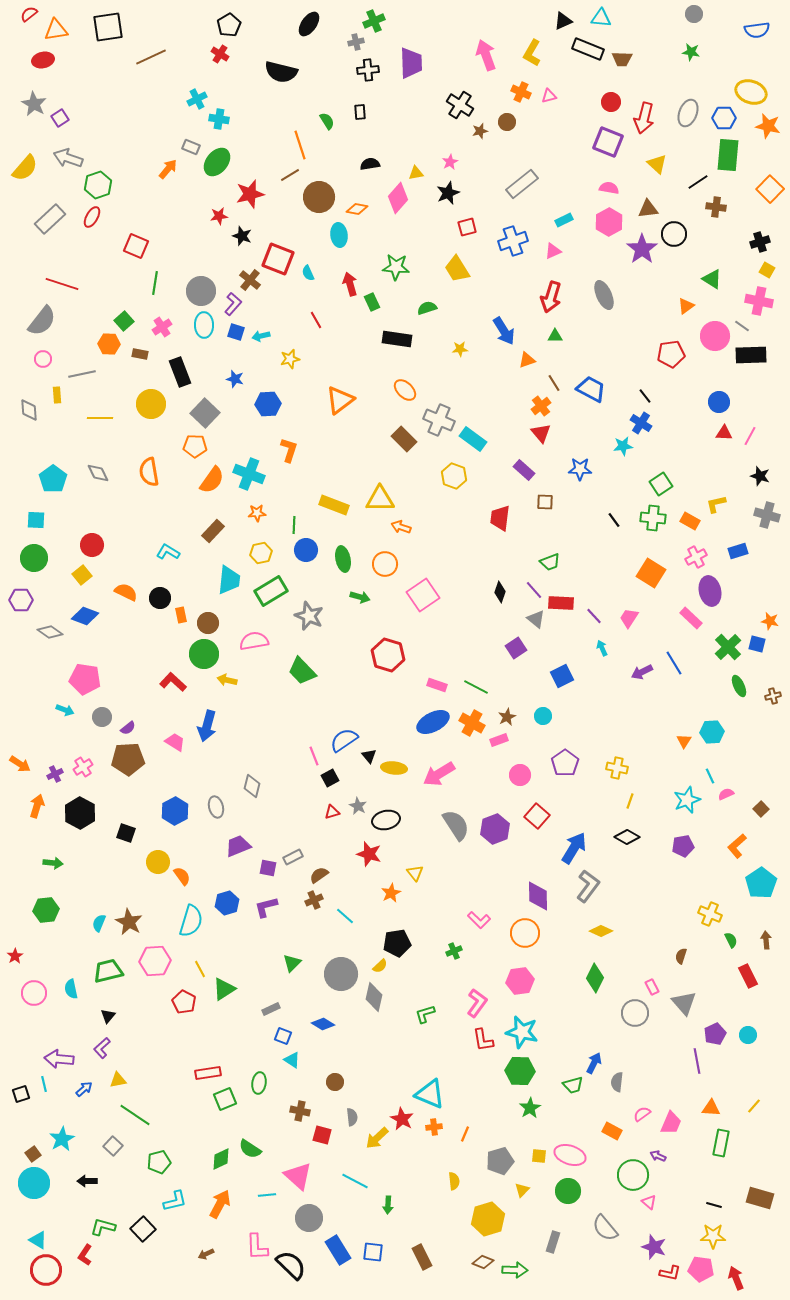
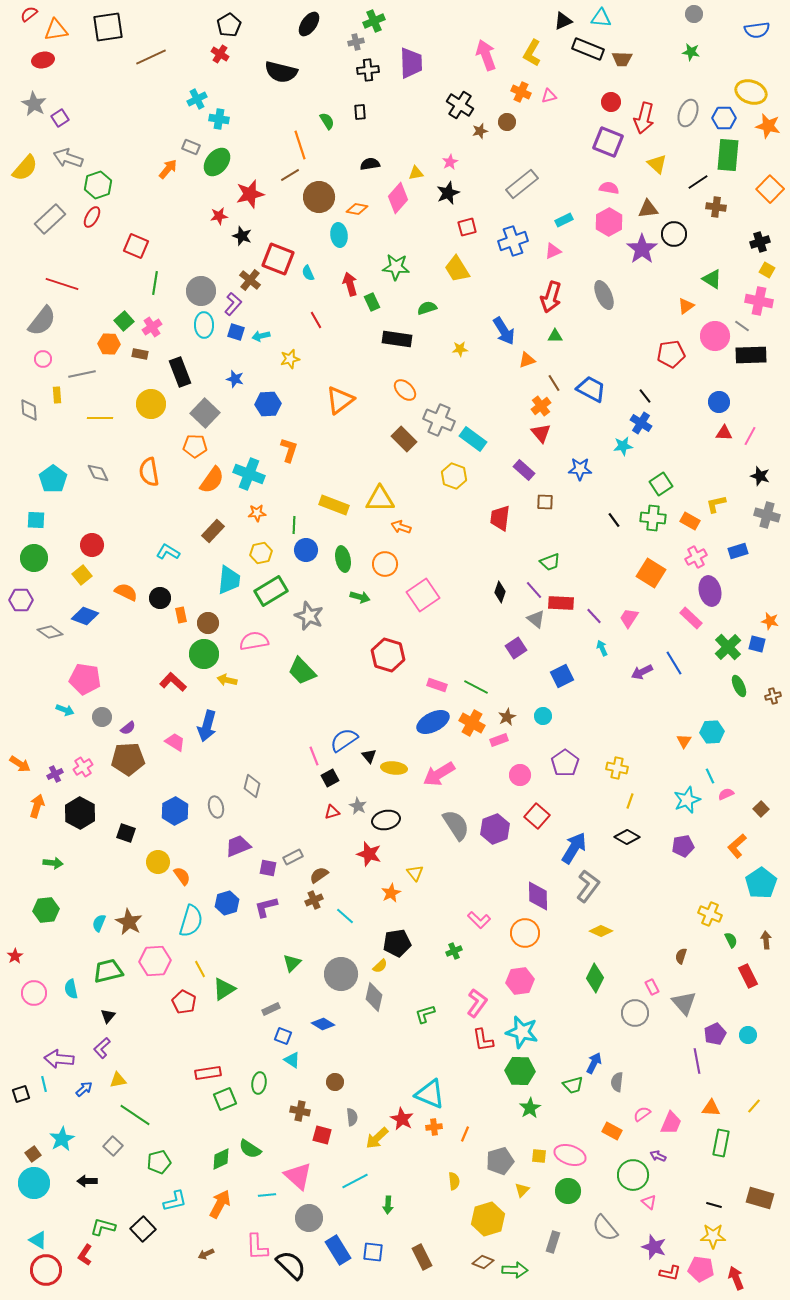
pink cross at (162, 327): moved 10 px left
cyan line at (355, 1181): rotated 56 degrees counterclockwise
